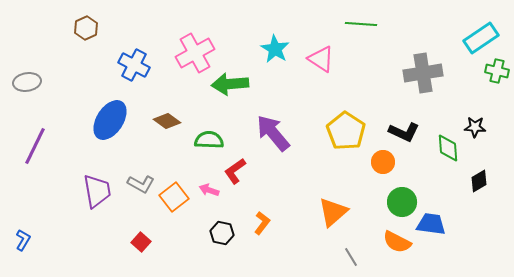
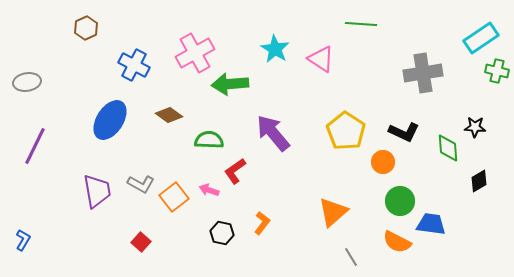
brown diamond: moved 2 px right, 6 px up
green circle: moved 2 px left, 1 px up
